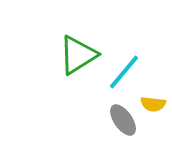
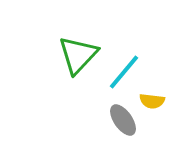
green triangle: rotated 15 degrees counterclockwise
yellow semicircle: moved 1 px left, 3 px up
